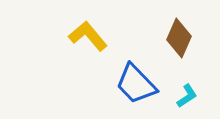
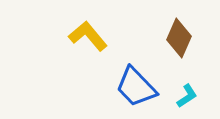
blue trapezoid: moved 3 px down
